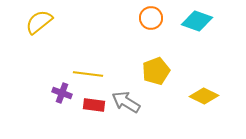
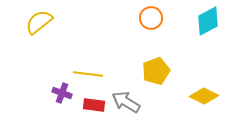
cyan diamond: moved 11 px right; rotated 48 degrees counterclockwise
